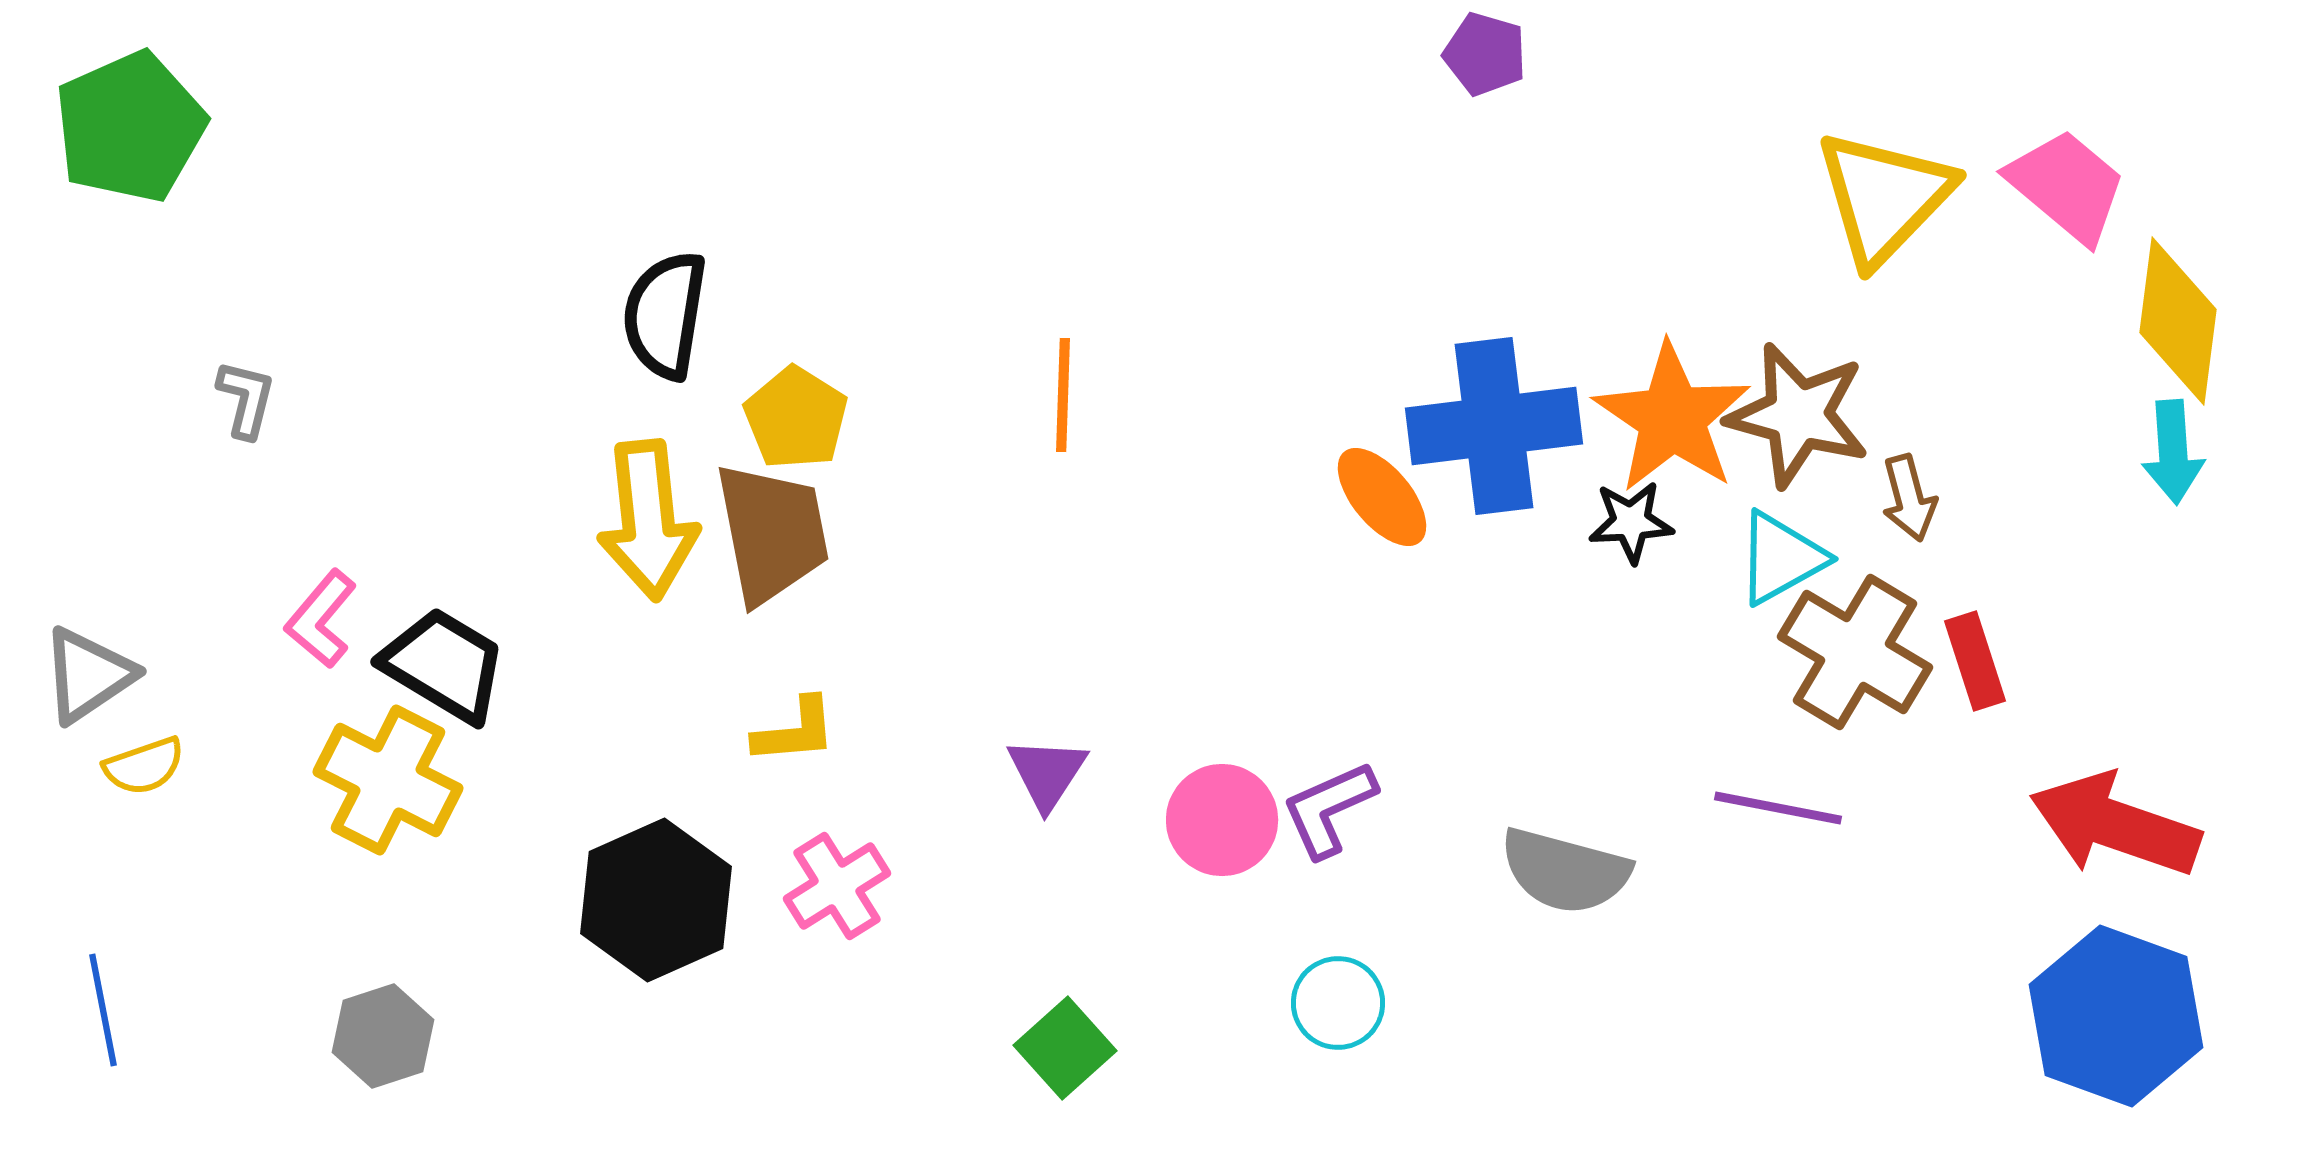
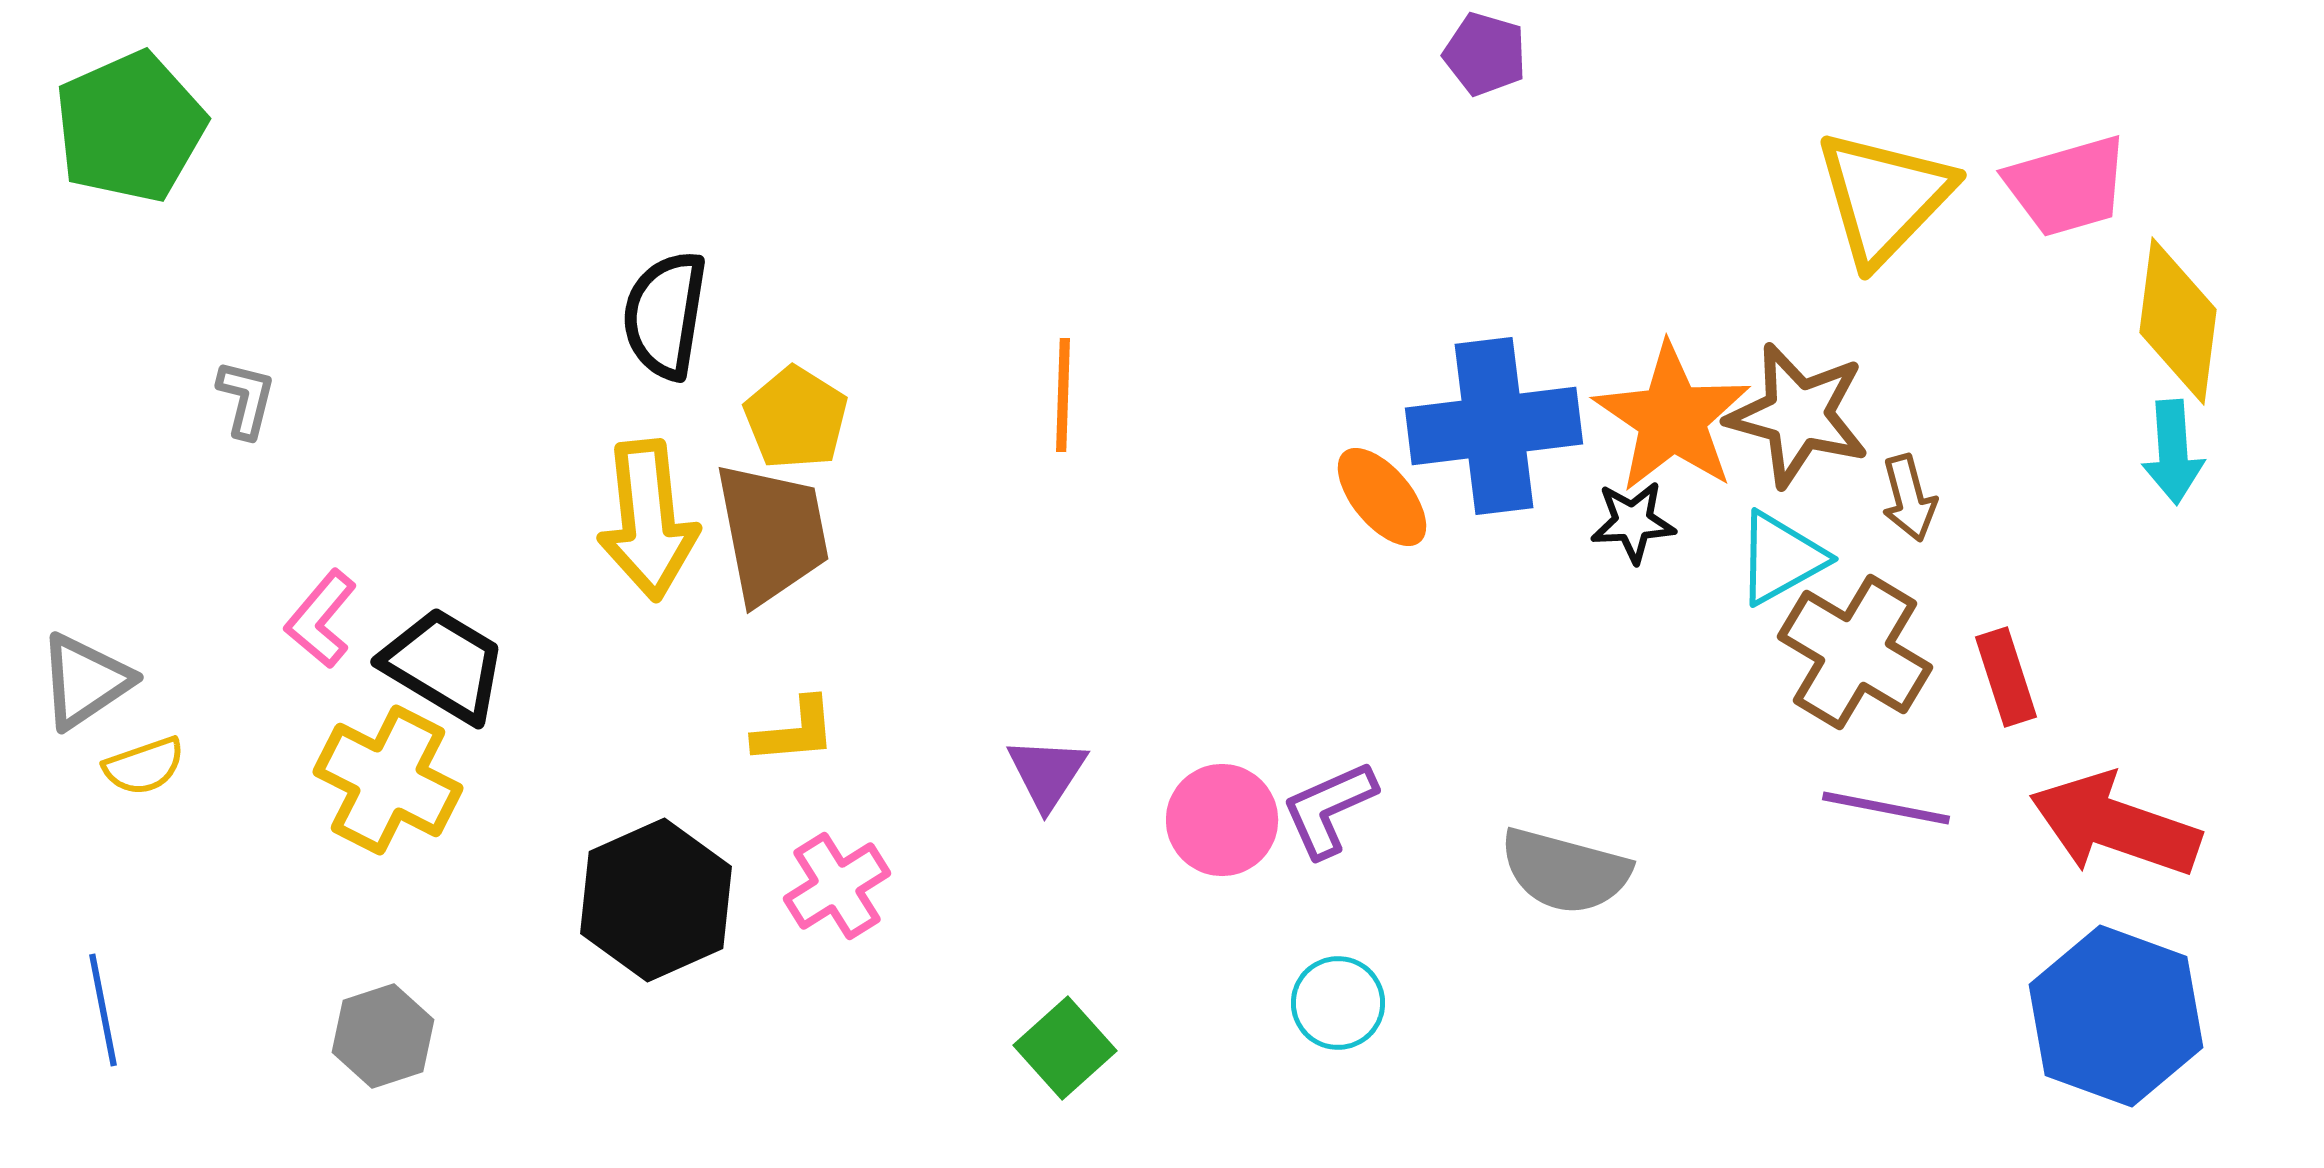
pink trapezoid: rotated 124 degrees clockwise
black star: moved 2 px right
red rectangle: moved 31 px right, 16 px down
gray triangle: moved 3 px left, 6 px down
purple line: moved 108 px right
